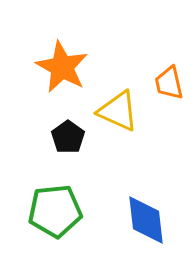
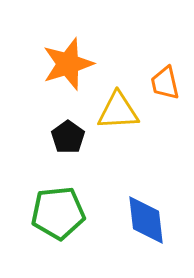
orange star: moved 6 px right, 3 px up; rotated 26 degrees clockwise
orange trapezoid: moved 4 px left
yellow triangle: rotated 27 degrees counterclockwise
green pentagon: moved 3 px right, 2 px down
